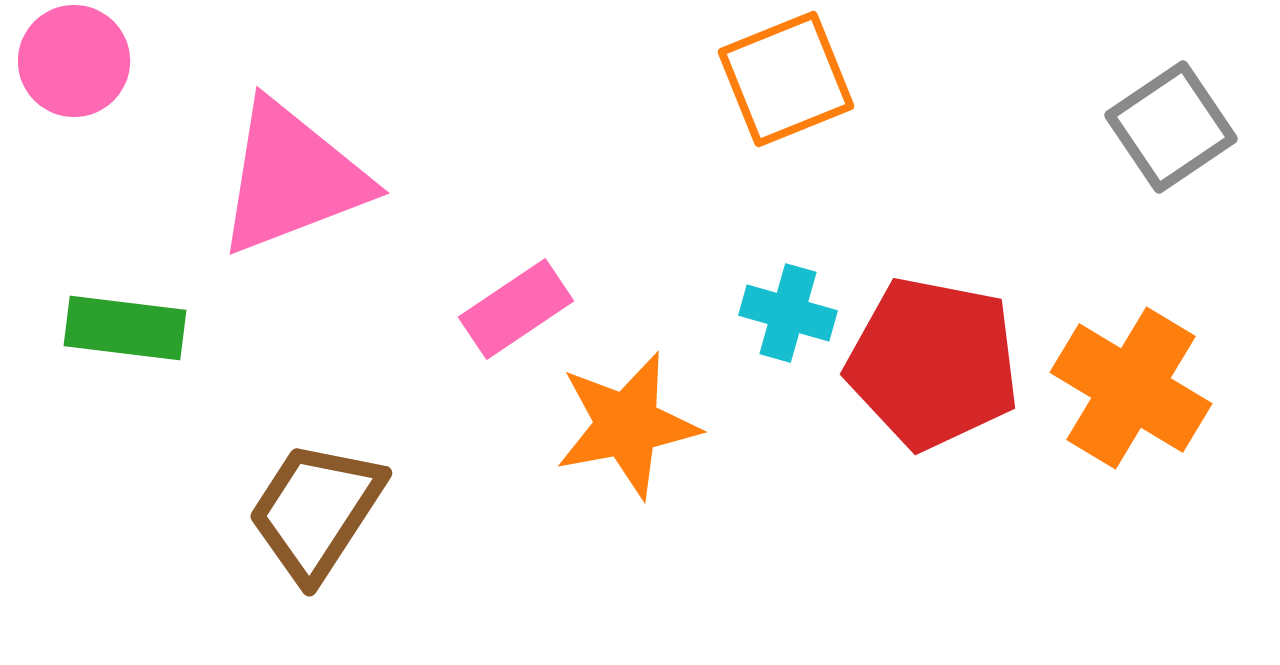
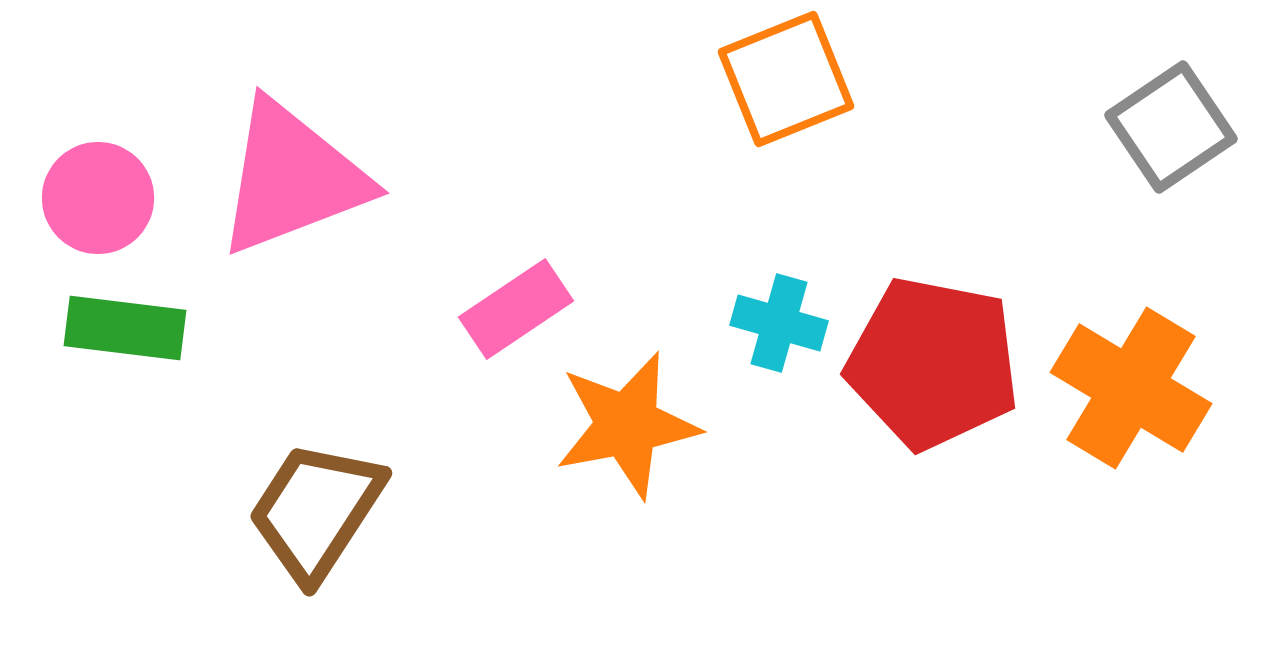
pink circle: moved 24 px right, 137 px down
cyan cross: moved 9 px left, 10 px down
